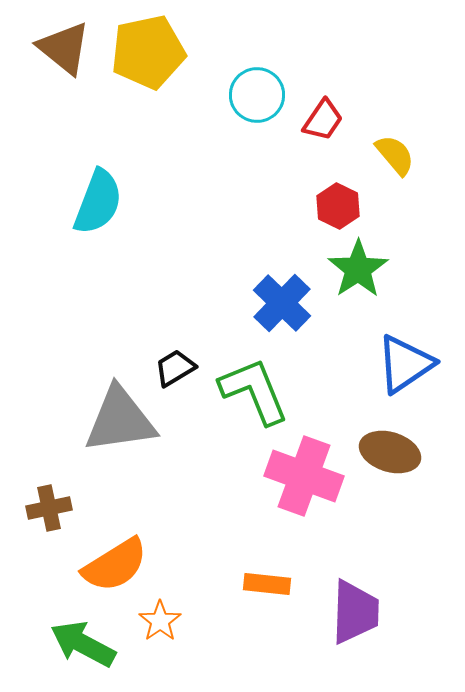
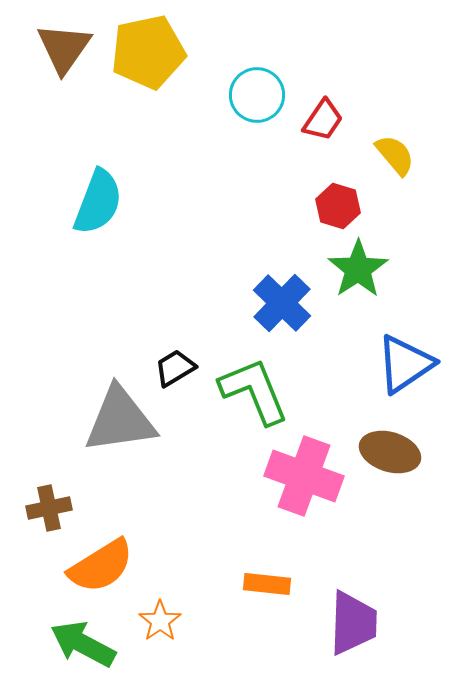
brown triangle: rotated 26 degrees clockwise
red hexagon: rotated 9 degrees counterclockwise
orange semicircle: moved 14 px left, 1 px down
purple trapezoid: moved 2 px left, 11 px down
